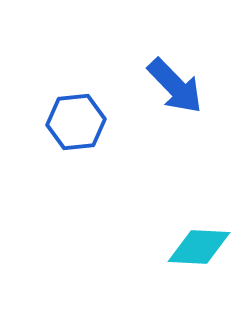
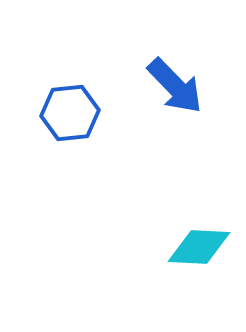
blue hexagon: moved 6 px left, 9 px up
